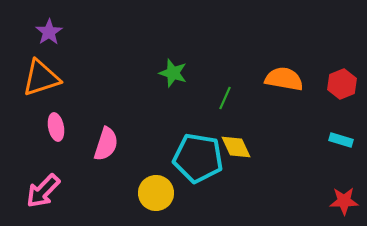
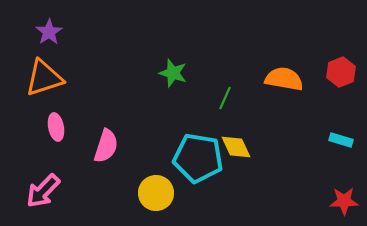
orange triangle: moved 3 px right
red hexagon: moved 1 px left, 12 px up
pink semicircle: moved 2 px down
